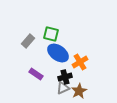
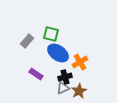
gray rectangle: moved 1 px left
